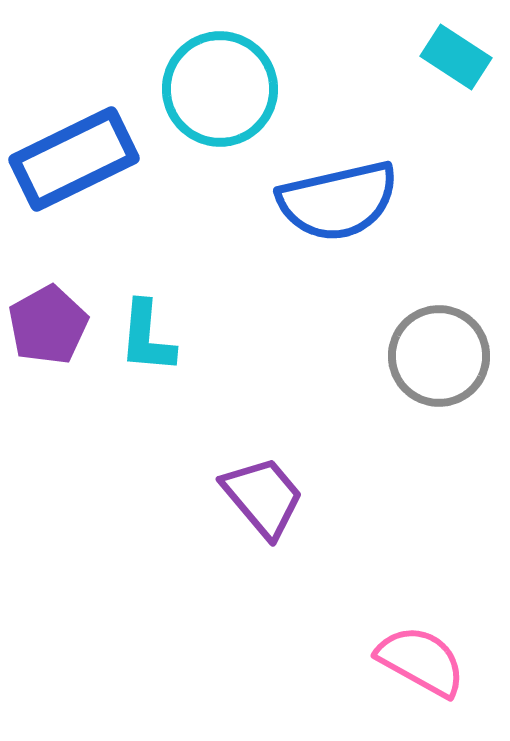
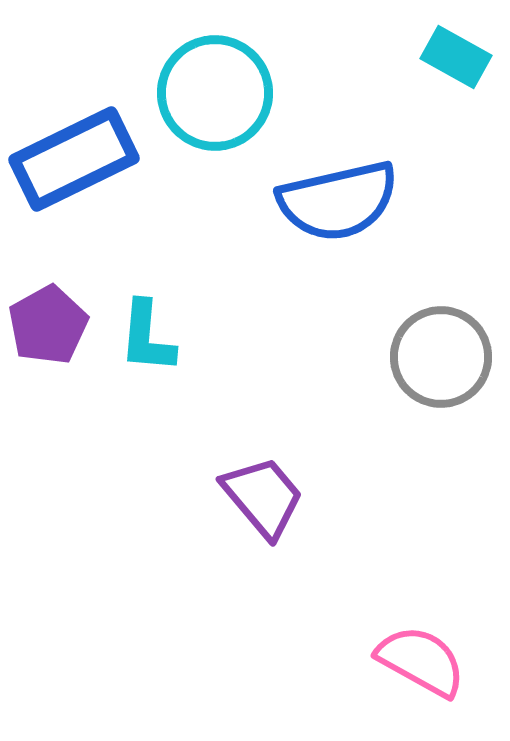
cyan rectangle: rotated 4 degrees counterclockwise
cyan circle: moved 5 px left, 4 px down
gray circle: moved 2 px right, 1 px down
